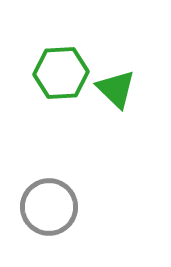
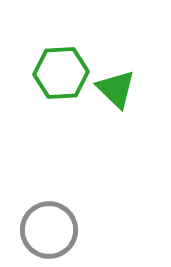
gray circle: moved 23 px down
